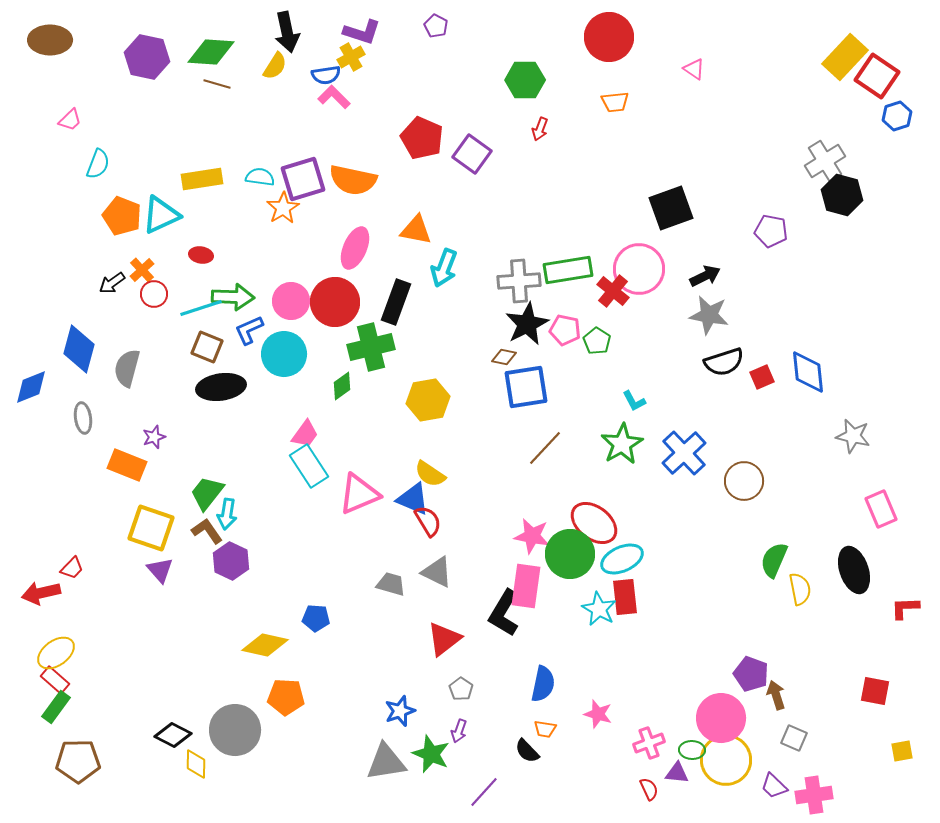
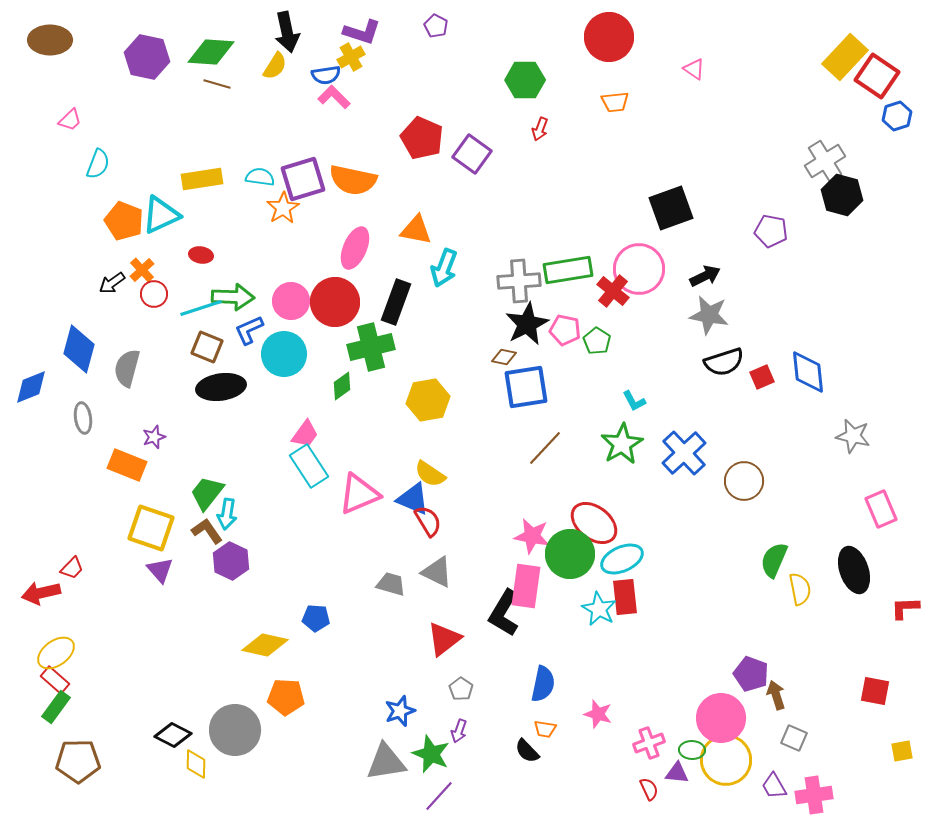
orange pentagon at (122, 216): moved 2 px right, 5 px down
purple trapezoid at (774, 786): rotated 16 degrees clockwise
purple line at (484, 792): moved 45 px left, 4 px down
